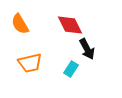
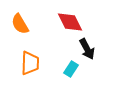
red diamond: moved 3 px up
orange trapezoid: rotated 75 degrees counterclockwise
